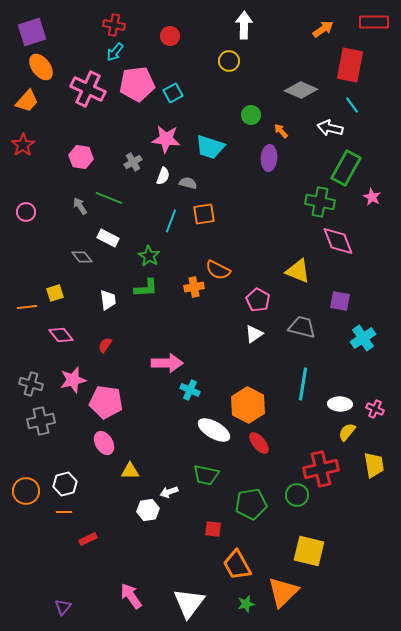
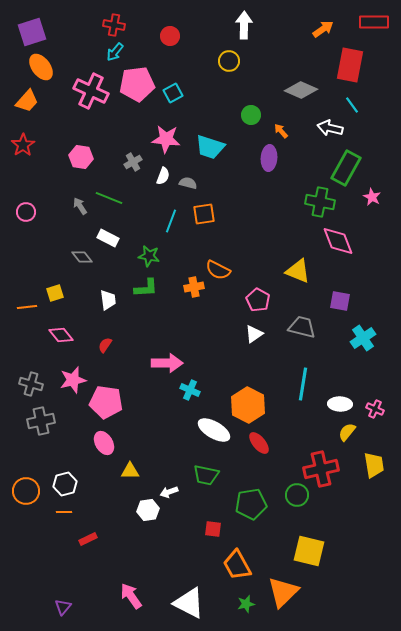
pink cross at (88, 89): moved 3 px right, 2 px down
green star at (149, 256): rotated 20 degrees counterclockwise
white triangle at (189, 603): rotated 40 degrees counterclockwise
